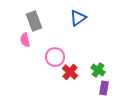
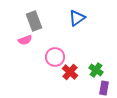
blue triangle: moved 1 px left
pink semicircle: rotated 96 degrees counterclockwise
green cross: moved 2 px left
